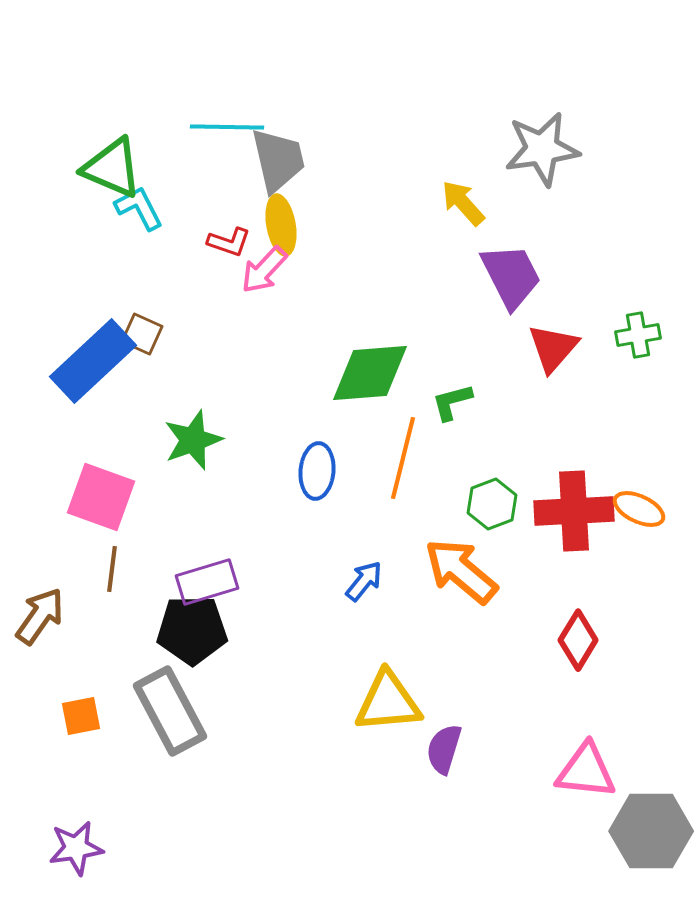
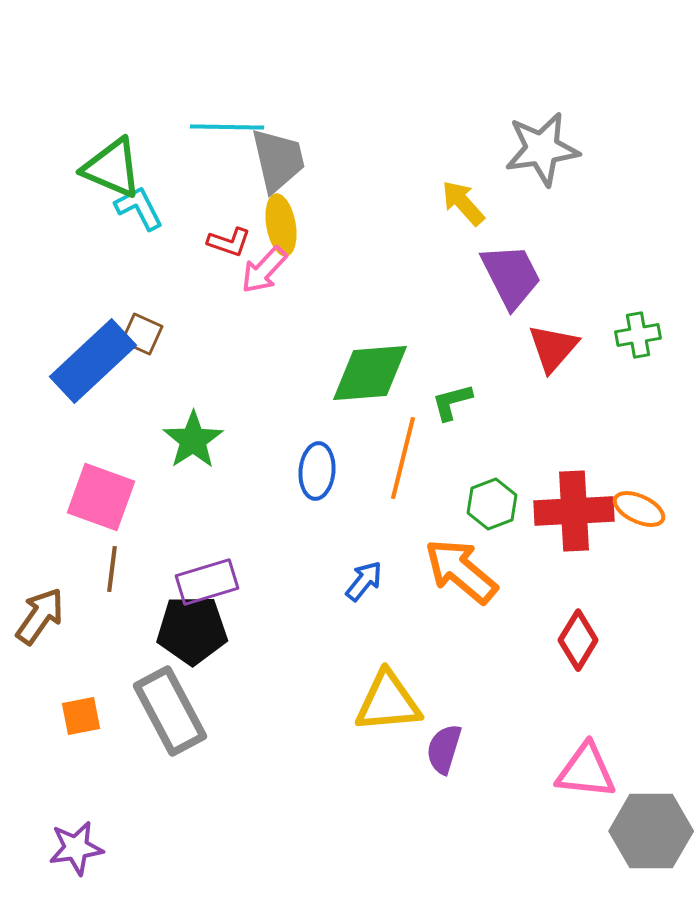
green star: rotated 14 degrees counterclockwise
